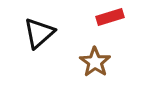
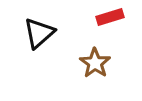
brown star: moved 1 px down
